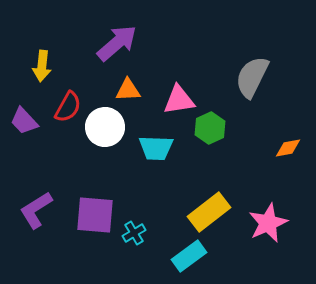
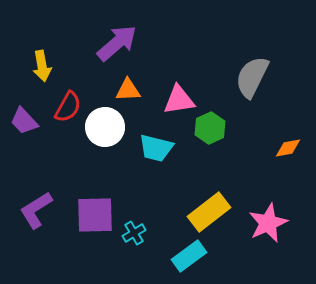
yellow arrow: rotated 16 degrees counterclockwise
cyan trapezoid: rotated 12 degrees clockwise
purple square: rotated 6 degrees counterclockwise
